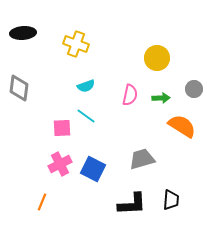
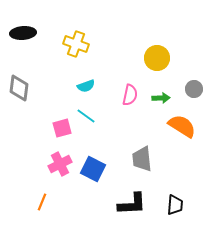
pink square: rotated 12 degrees counterclockwise
gray trapezoid: rotated 80 degrees counterclockwise
black trapezoid: moved 4 px right, 5 px down
